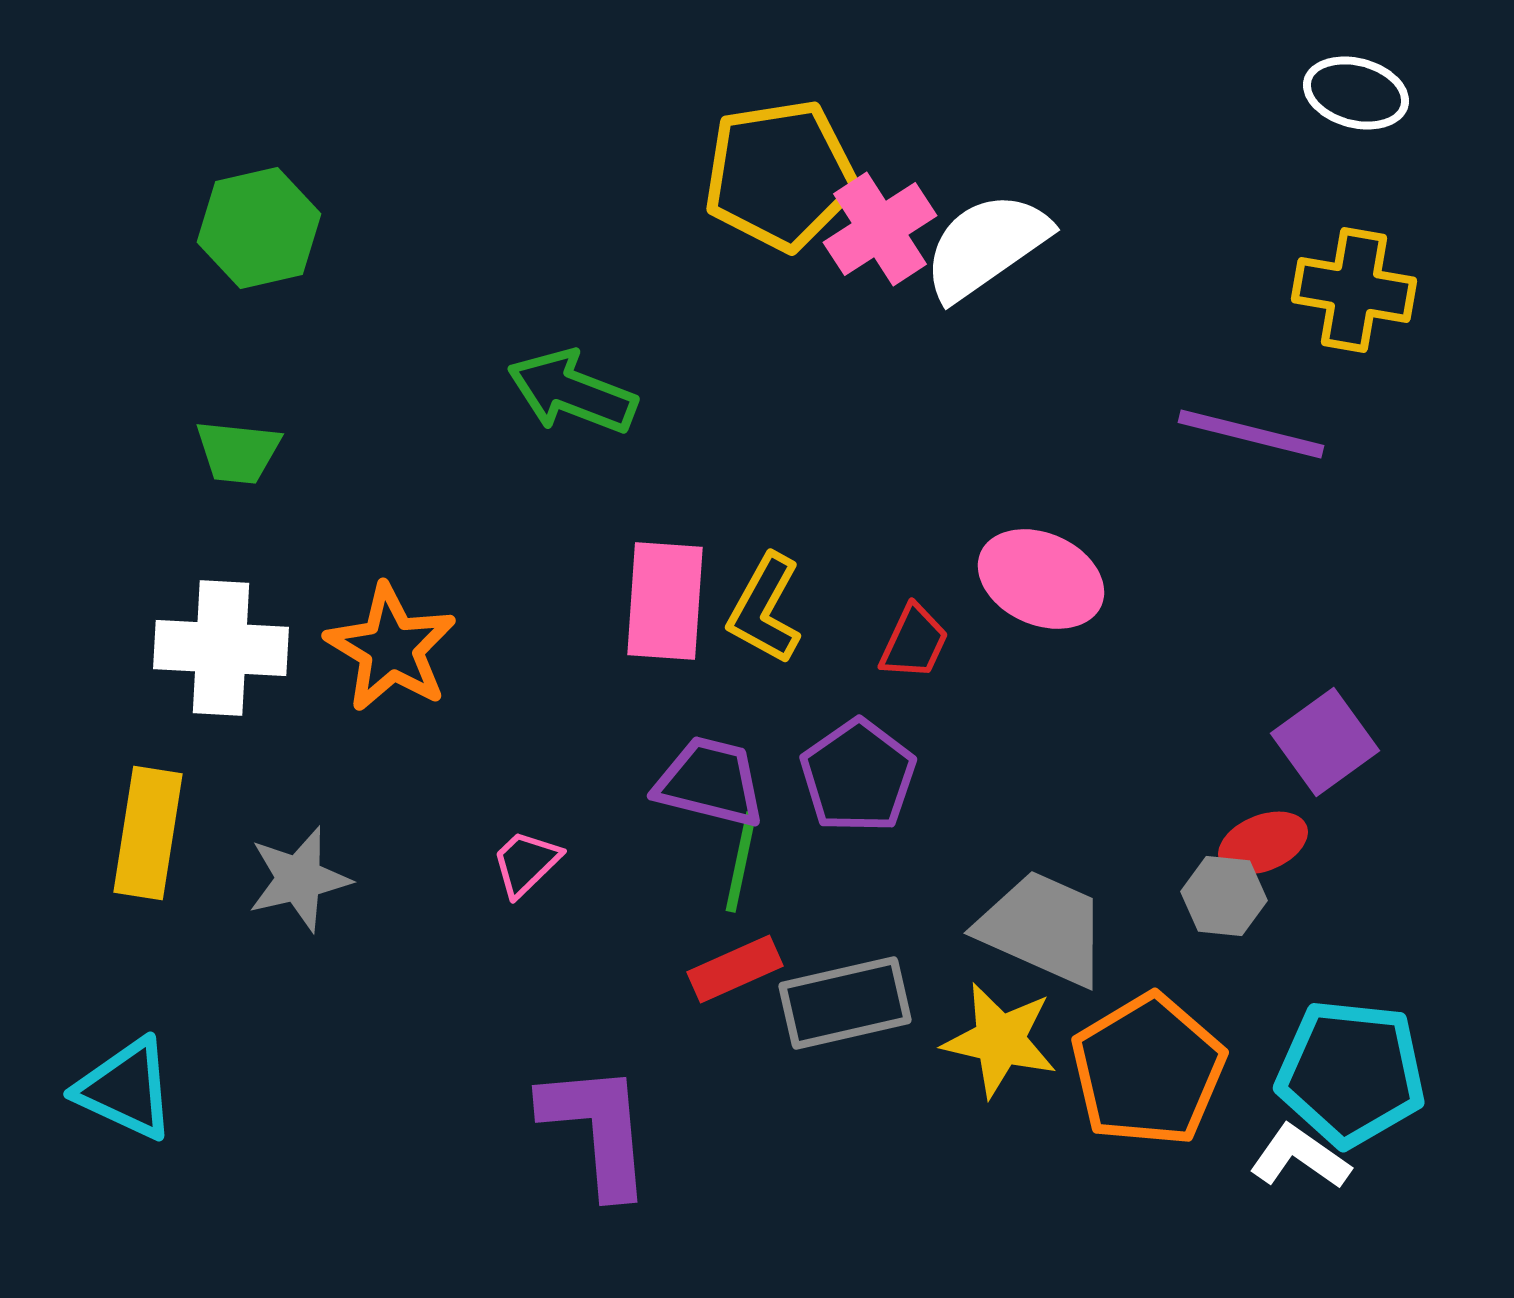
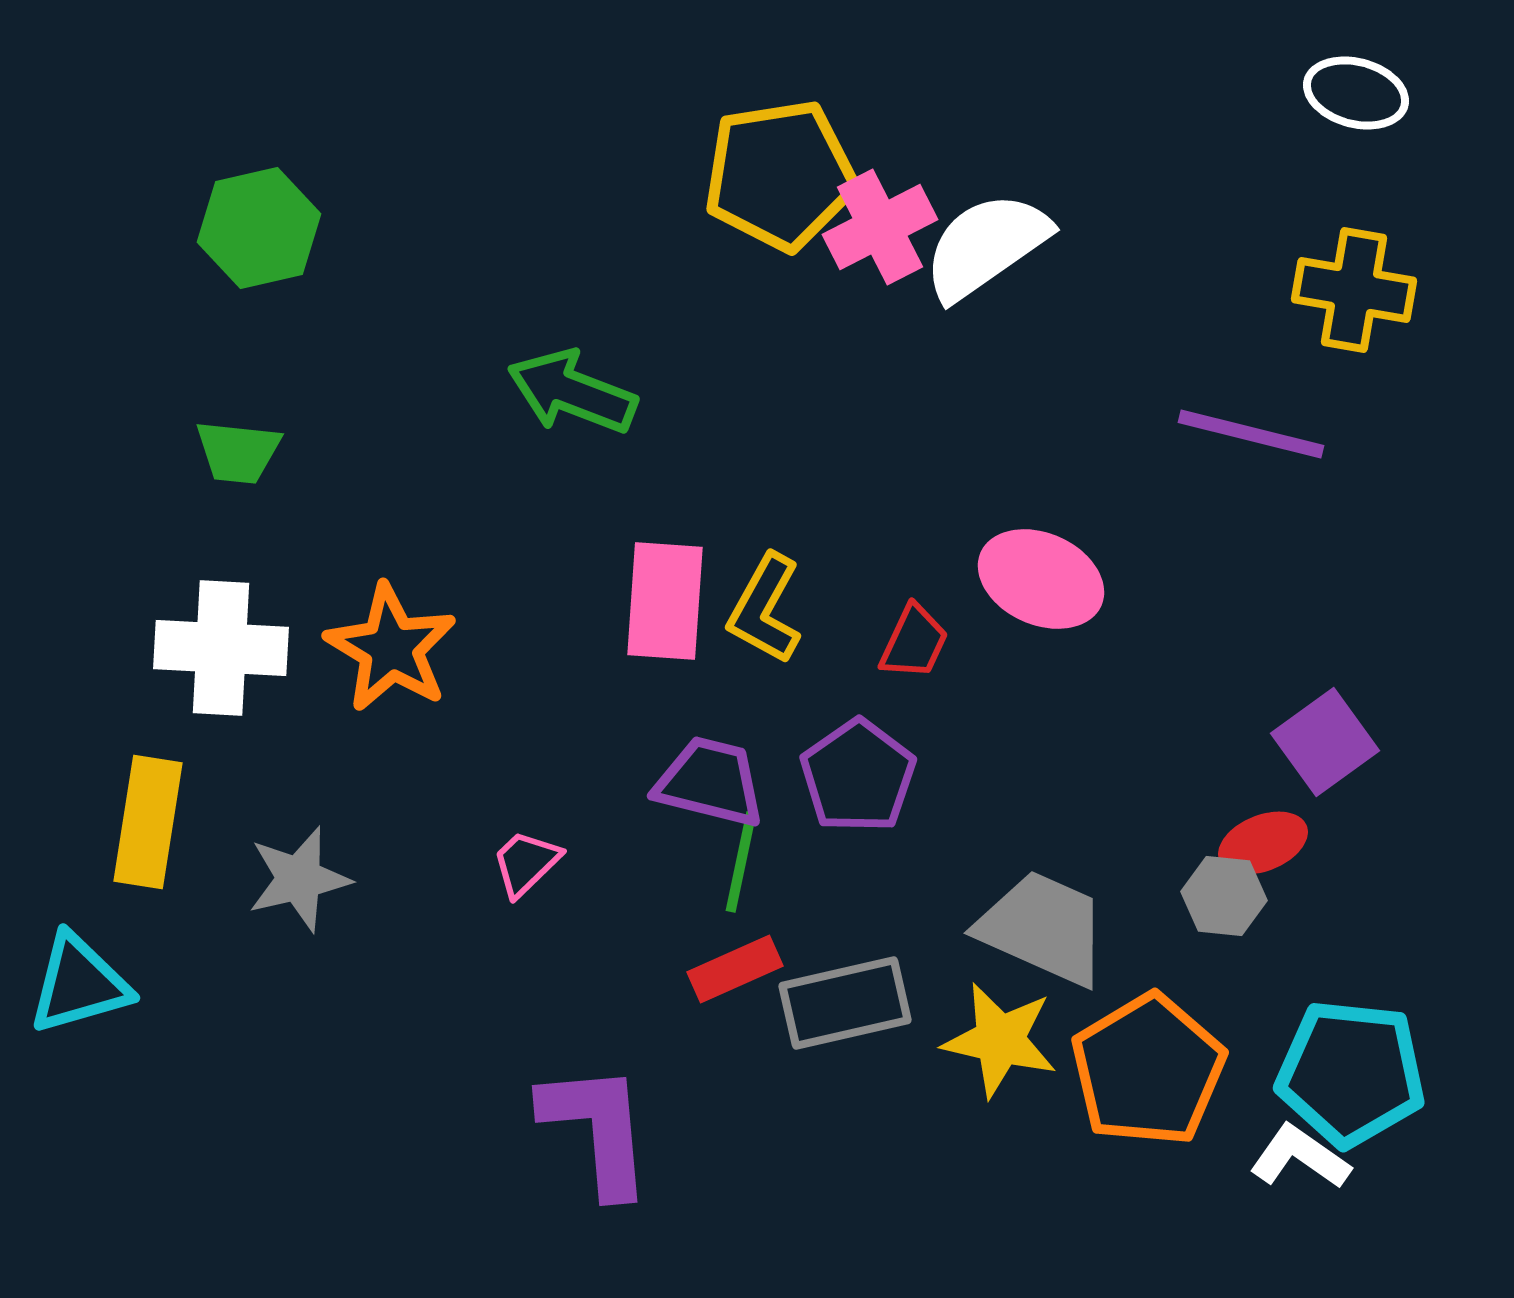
pink cross: moved 2 px up; rotated 6 degrees clockwise
yellow rectangle: moved 11 px up
cyan triangle: moved 47 px left, 105 px up; rotated 41 degrees counterclockwise
